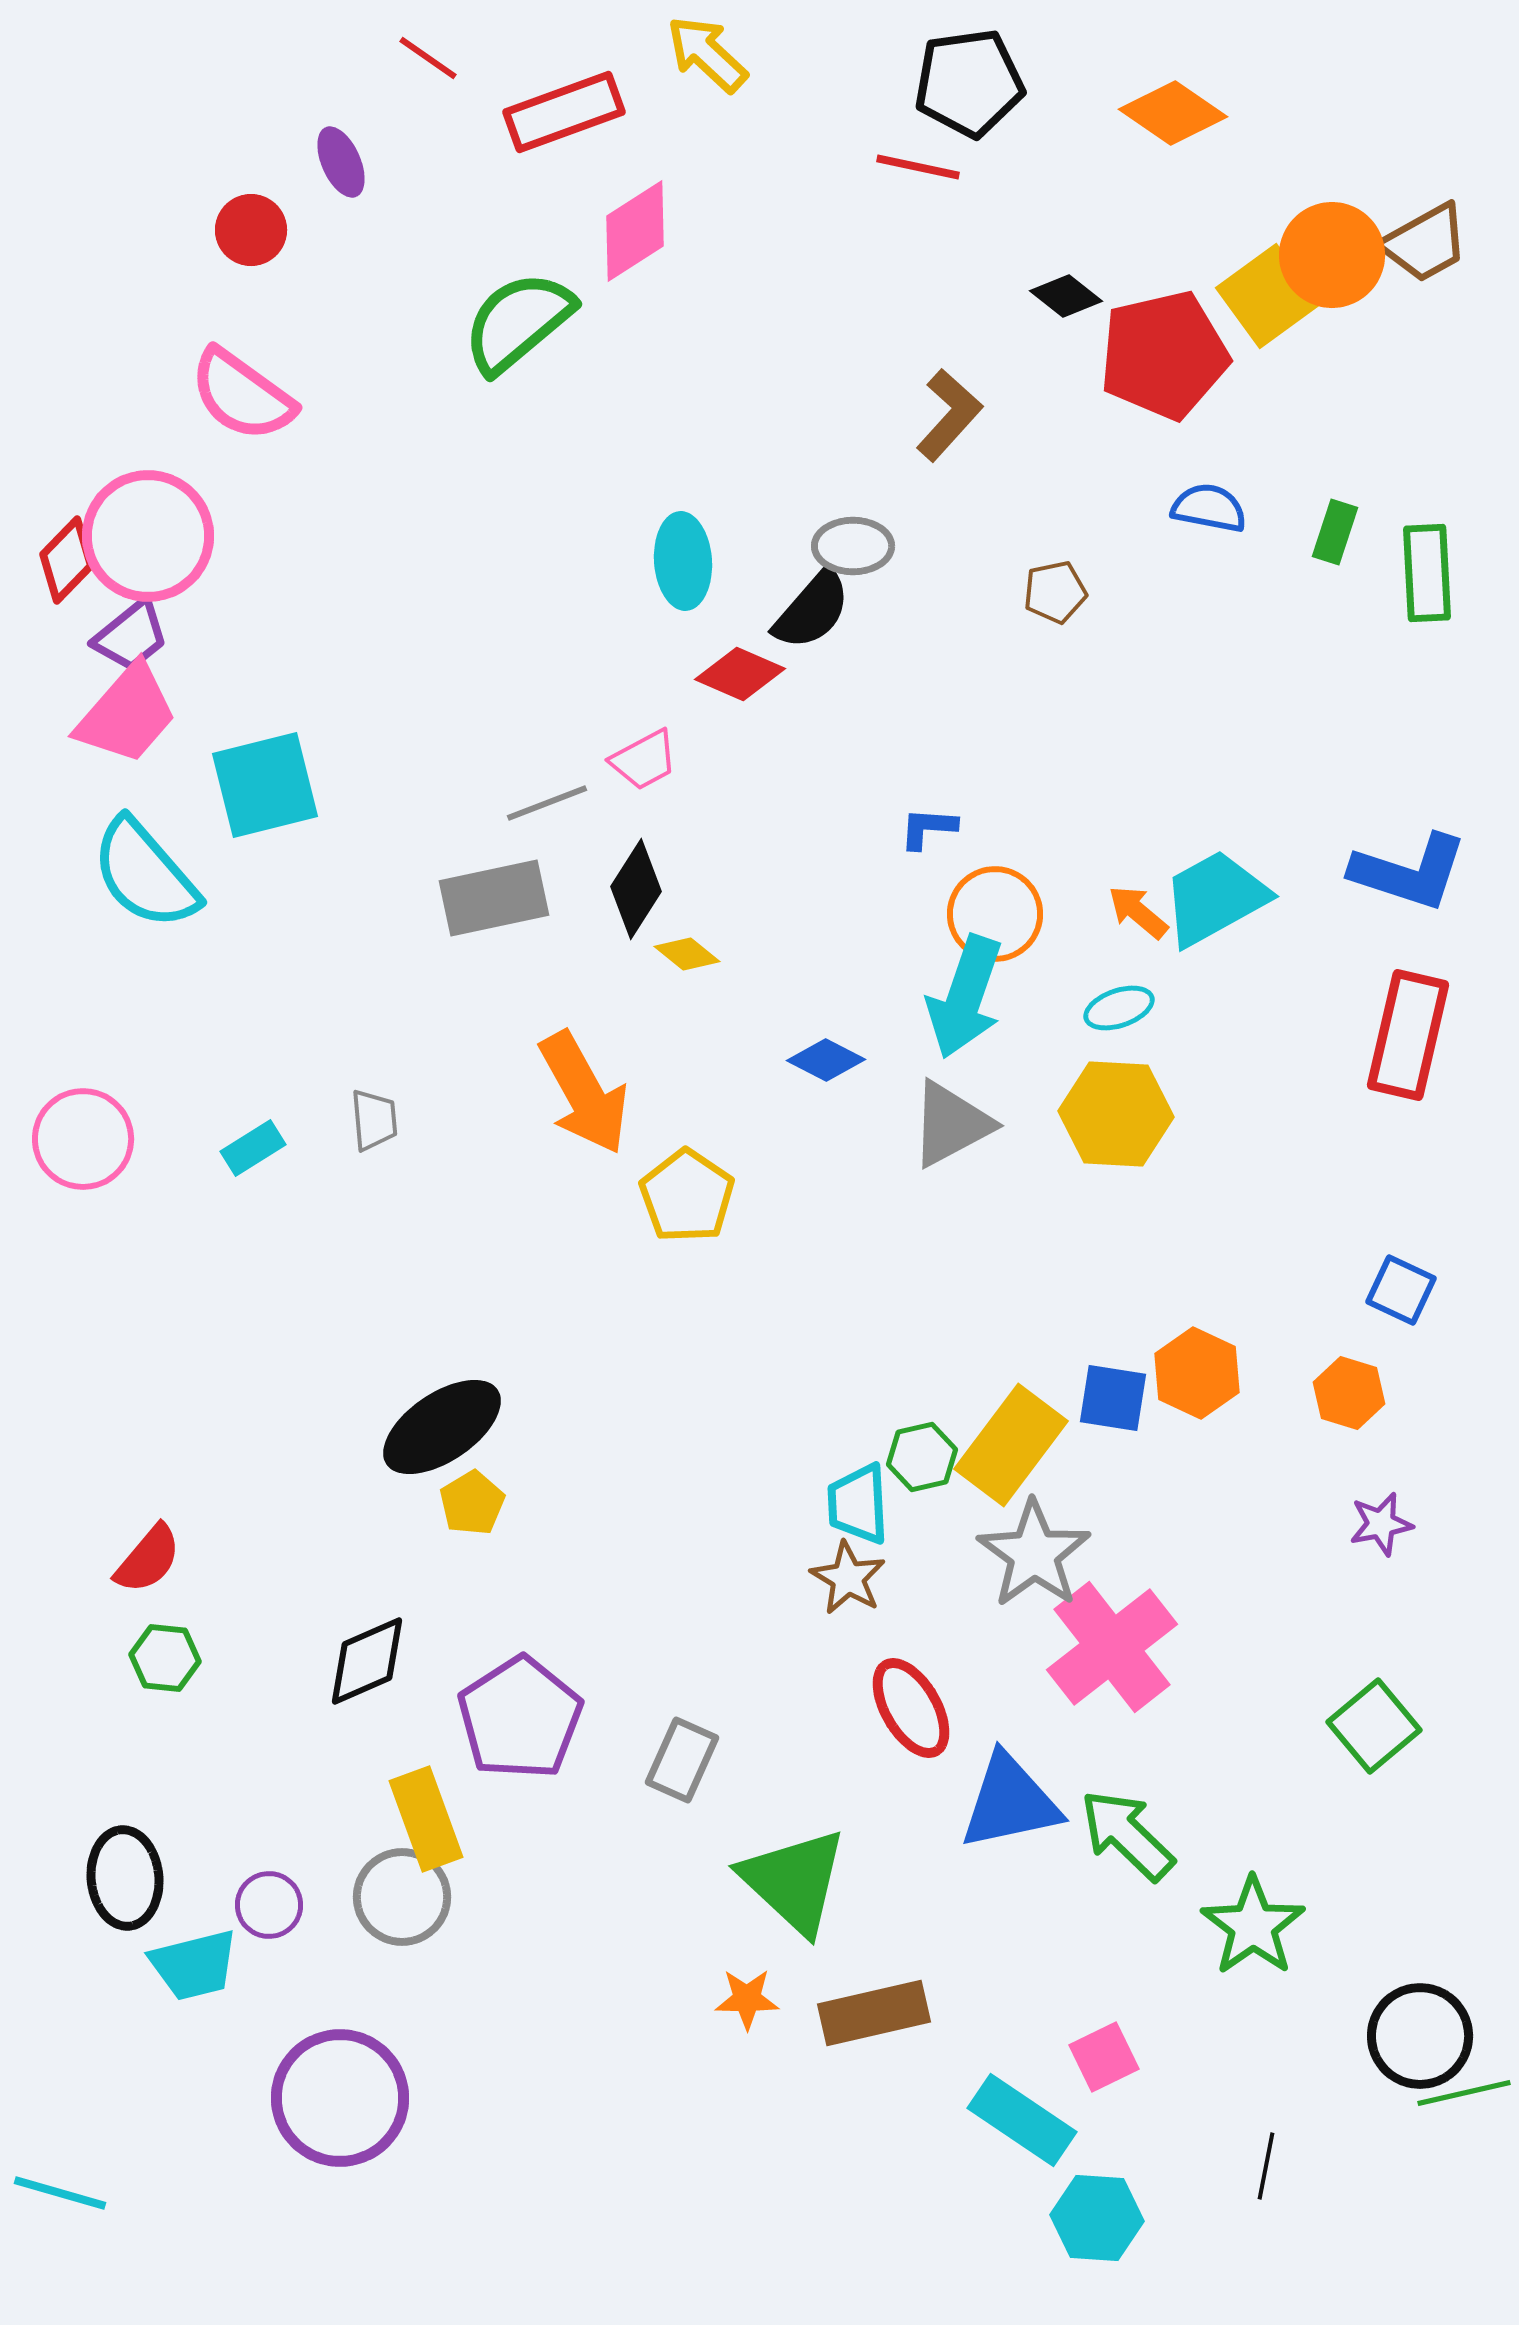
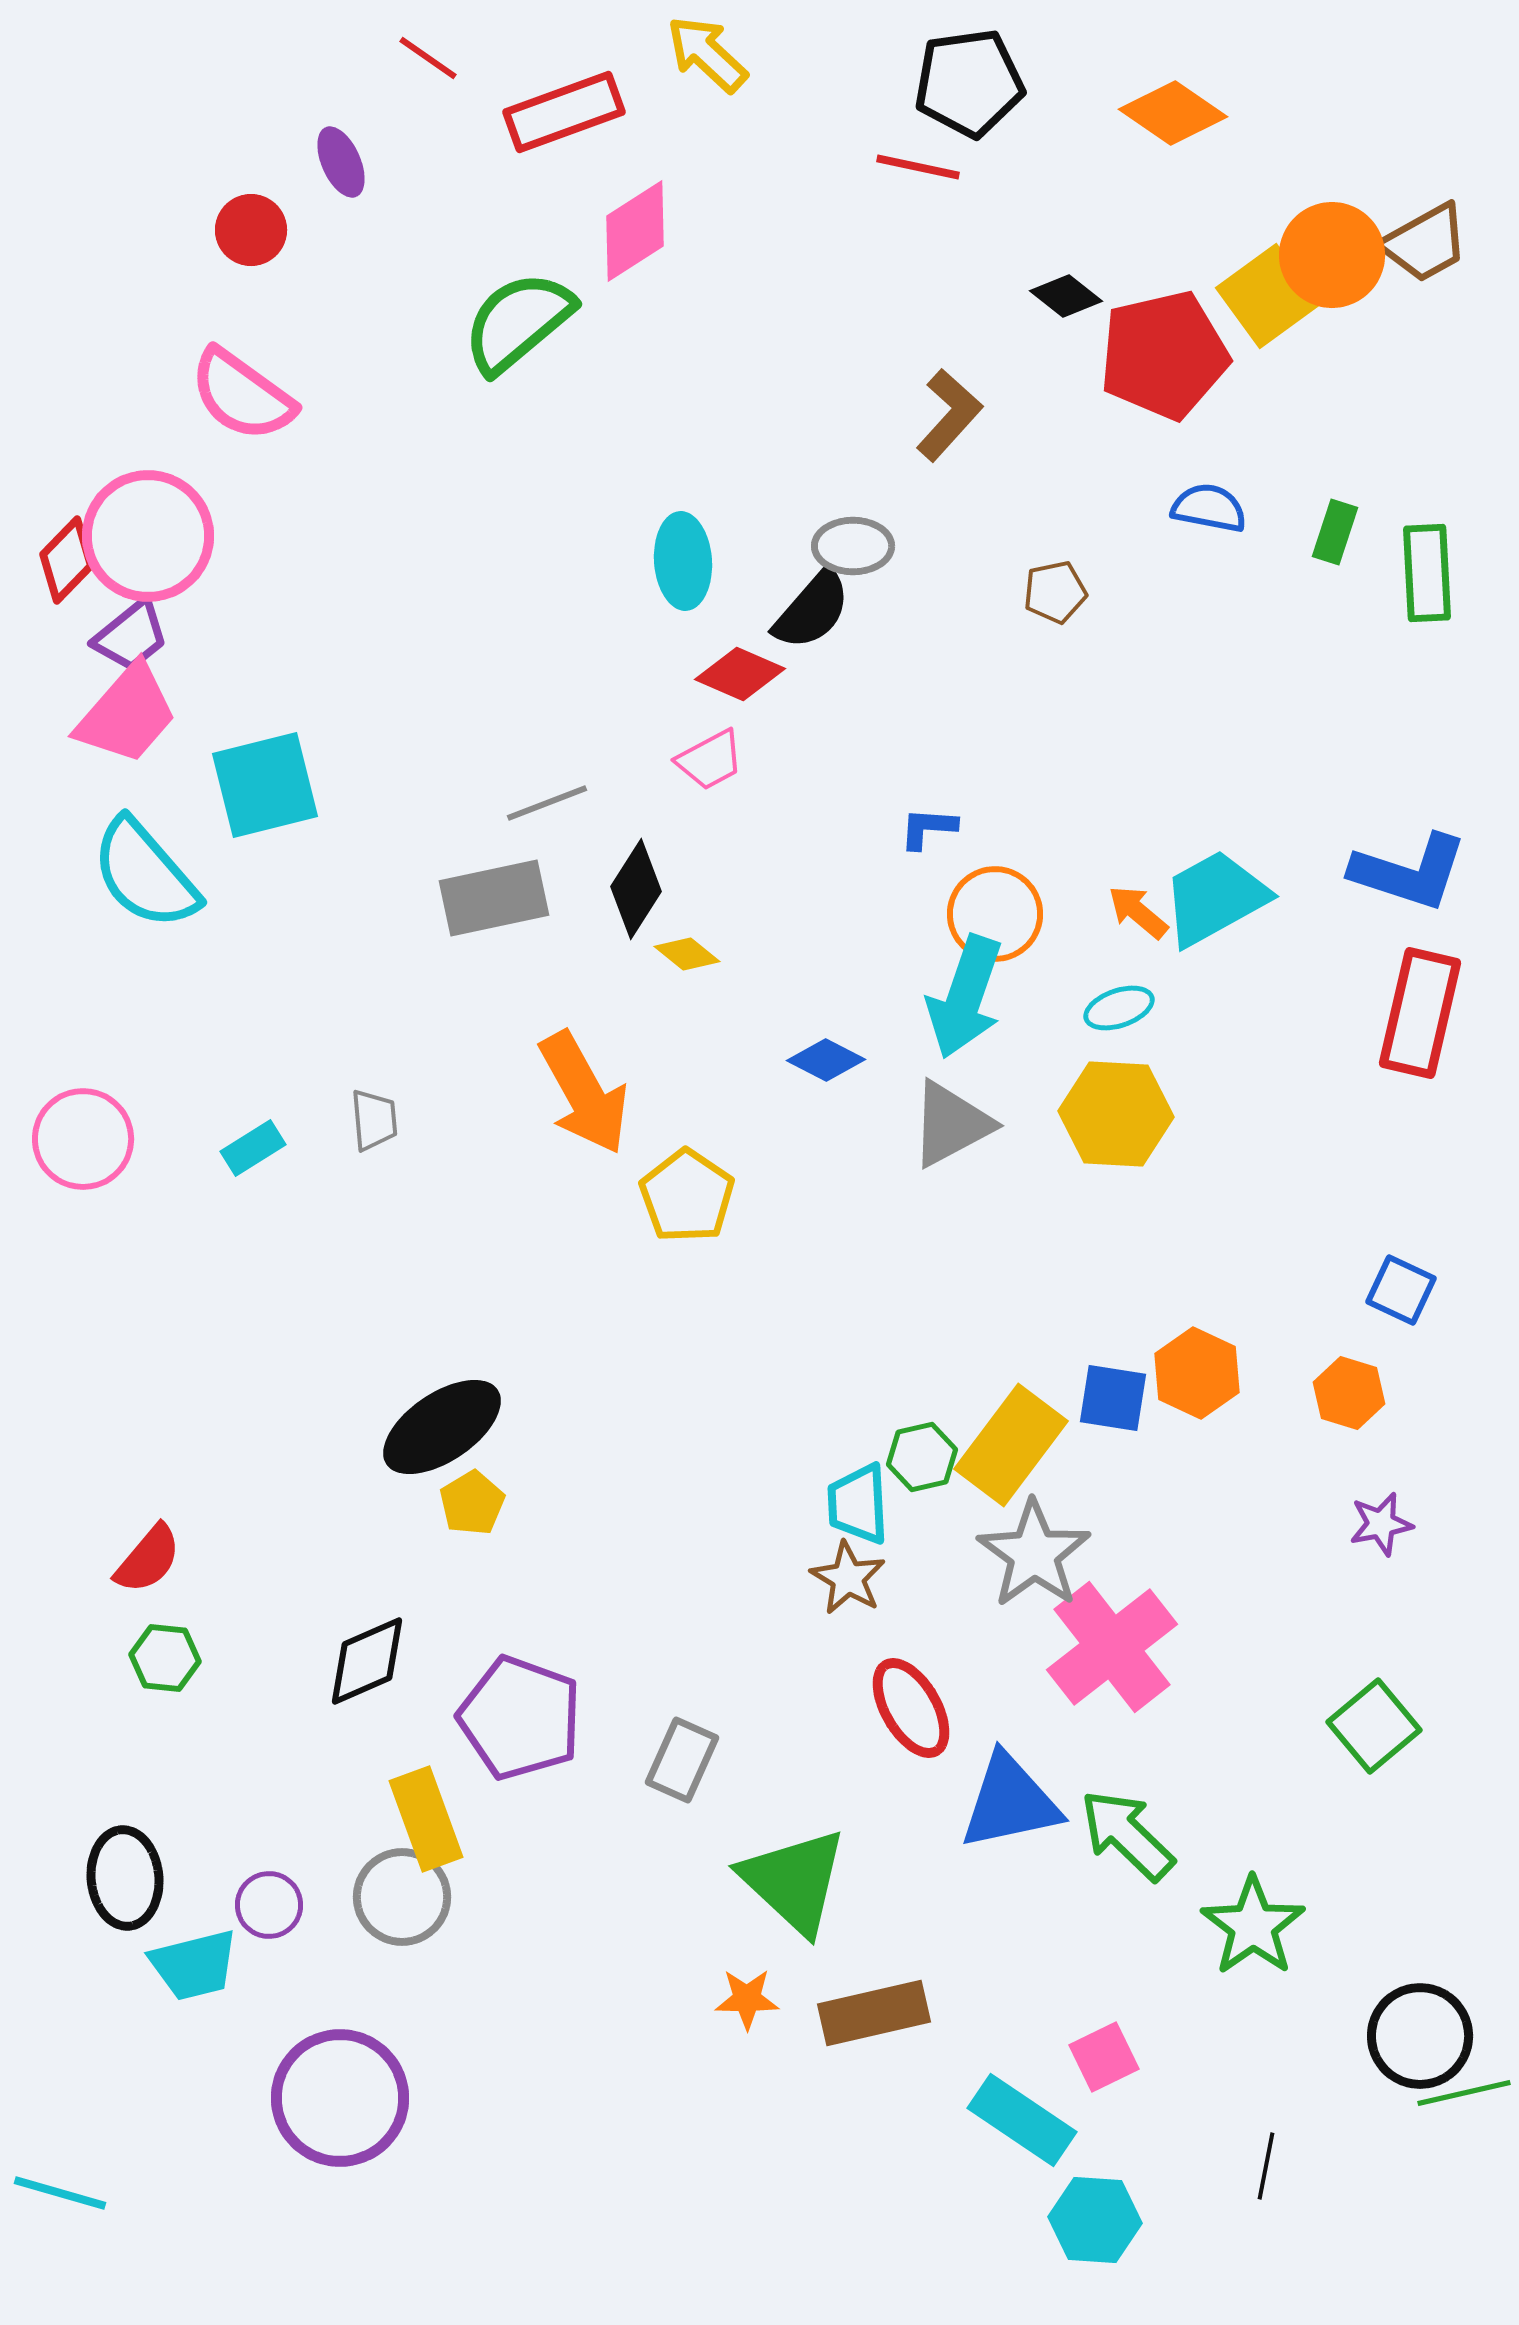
pink trapezoid at (644, 760): moved 66 px right
red rectangle at (1408, 1035): moved 12 px right, 22 px up
purple pentagon at (520, 1718): rotated 19 degrees counterclockwise
cyan hexagon at (1097, 2218): moved 2 px left, 2 px down
